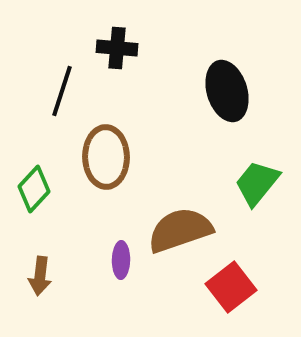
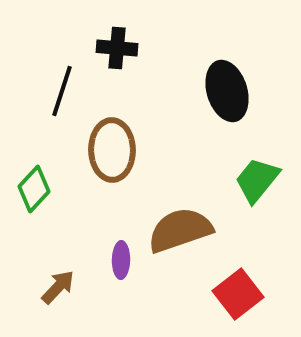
brown ellipse: moved 6 px right, 7 px up
green trapezoid: moved 3 px up
brown arrow: moved 18 px right, 11 px down; rotated 144 degrees counterclockwise
red square: moved 7 px right, 7 px down
